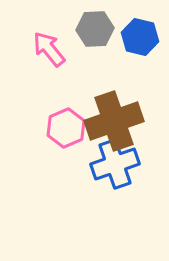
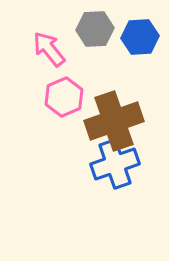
blue hexagon: rotated 18 degrees counterclockwise
pink hexagon: moved 2 px left, 31 px up
